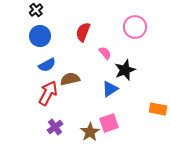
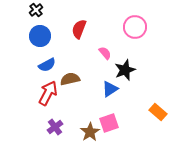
red semicircle: moved 4 px left, 3 px up
orange rectangle: moved 3 px down; rotated 30 degrees clockwise
